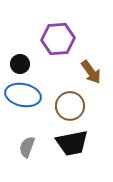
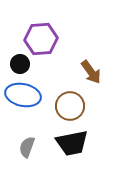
purple hexagon: moved 17 px left
